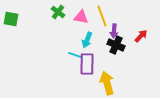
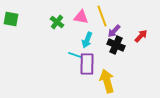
green cross: moved 1 px left, 10 px down
purple arrow: rotated 40 degrees clockwise
yellow arrow: moved 2 px up
